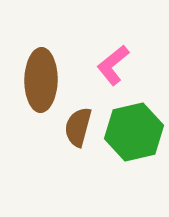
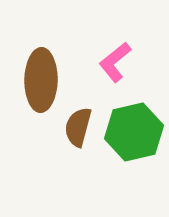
pink L-shape: moved 2 px right, 3 px up
